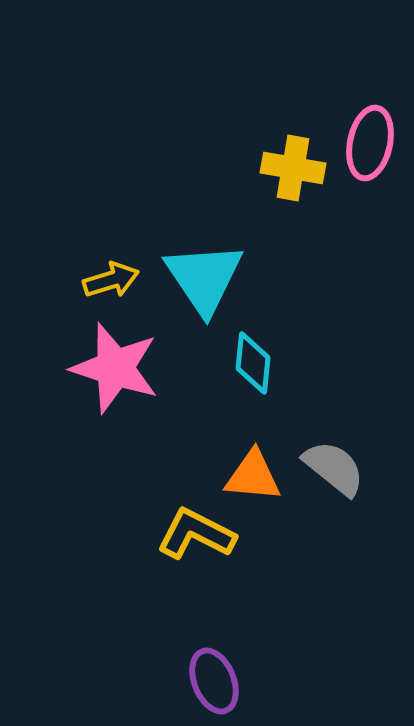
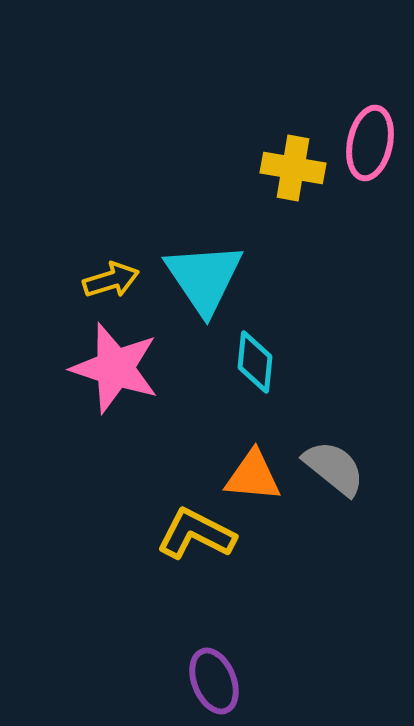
cyan diamond: moved 2 px right, 1 px up
